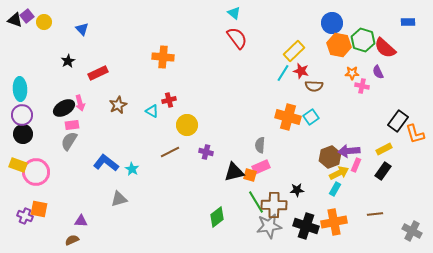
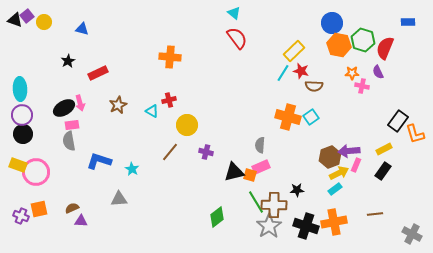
blue triangle at (82, 29): rotated 32 degrees counterclockwise
red semicircle at (385, 48): rotated 70 degrees clockwise
orange cross at (163, 57): moved 7 px right
gray semicircle at (69, 141): rotated 42 degrees counterclockwise
brown line at (170, 152): rotated 24 degrees counterclockwise
blue L-shape at (106, 163): moved 7 px left, 2 px up; rotated 20 degrees counterclockwise
cyan rectangle at (335, 189): rotated 24 degrees clockwise
gray triangle at (119, 199): rotated 12 degrees clockwise
orange square at (39, 209): rotated 24 degrees counterclockwise
purple cross at (25, 216): moved 4 px left
gray star at (269, 226): rotated 25 degrees counterclockwise
gray cross at (412, 231): moved 3 px down
brown semicircle at (72, 240): moved 32 px up
